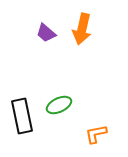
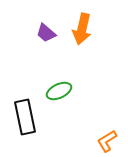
green ellipse: moved 14 px up
black rectangle: moved 3 px right, 1 px down
orange L-shape: moved 11 px right, 7 px down; rotated 20 degrees counterclockwise
